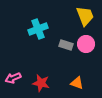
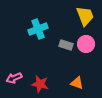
pink arrow: moved 1 px right
red star: moved 1 px left, 1 px down
